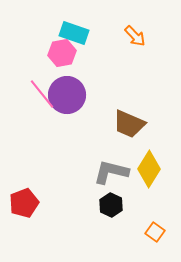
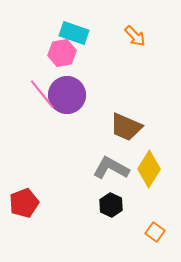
brown trapezoid: moved 3 px left, 3 px down
gray L-shape: moved 4 px up; rotated 15 degrees clockwise
